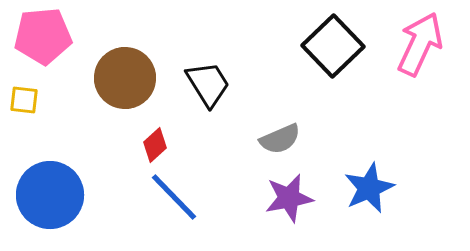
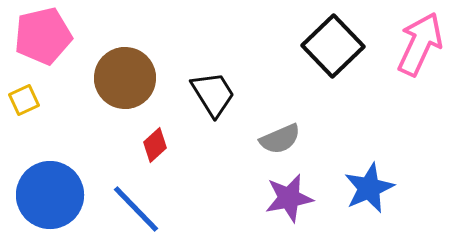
pink pentagon: rotated 8 degrees counterclockwise
black trapezoid: moved 5 px right, 10 px down
yellow square: rotated 32 degrees counterclockwise
blue line: moved 38 px left, 12 px down
